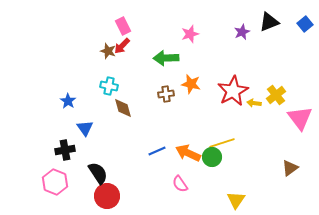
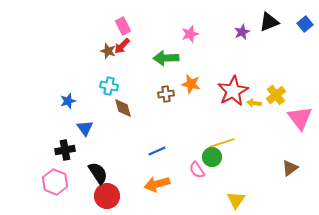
blue star: rotated 21 degrees clockwise
orange arrow: moved 31 px left, 31 px down; rotated 40 degrees counterclockwise
pink semicircle: moved 17 px right, 14 px up
